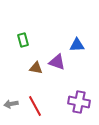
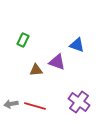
green rectangle: rotated 40 degrees clockwise
blue triangle: rotated 21 degrees clockwise
brown triangle: moved 2 px down; rotated 16 degrees counterclockwise
purple cross: rotated 25 degrees clockwise
red line: rotated 45 degrees counterclockwise
